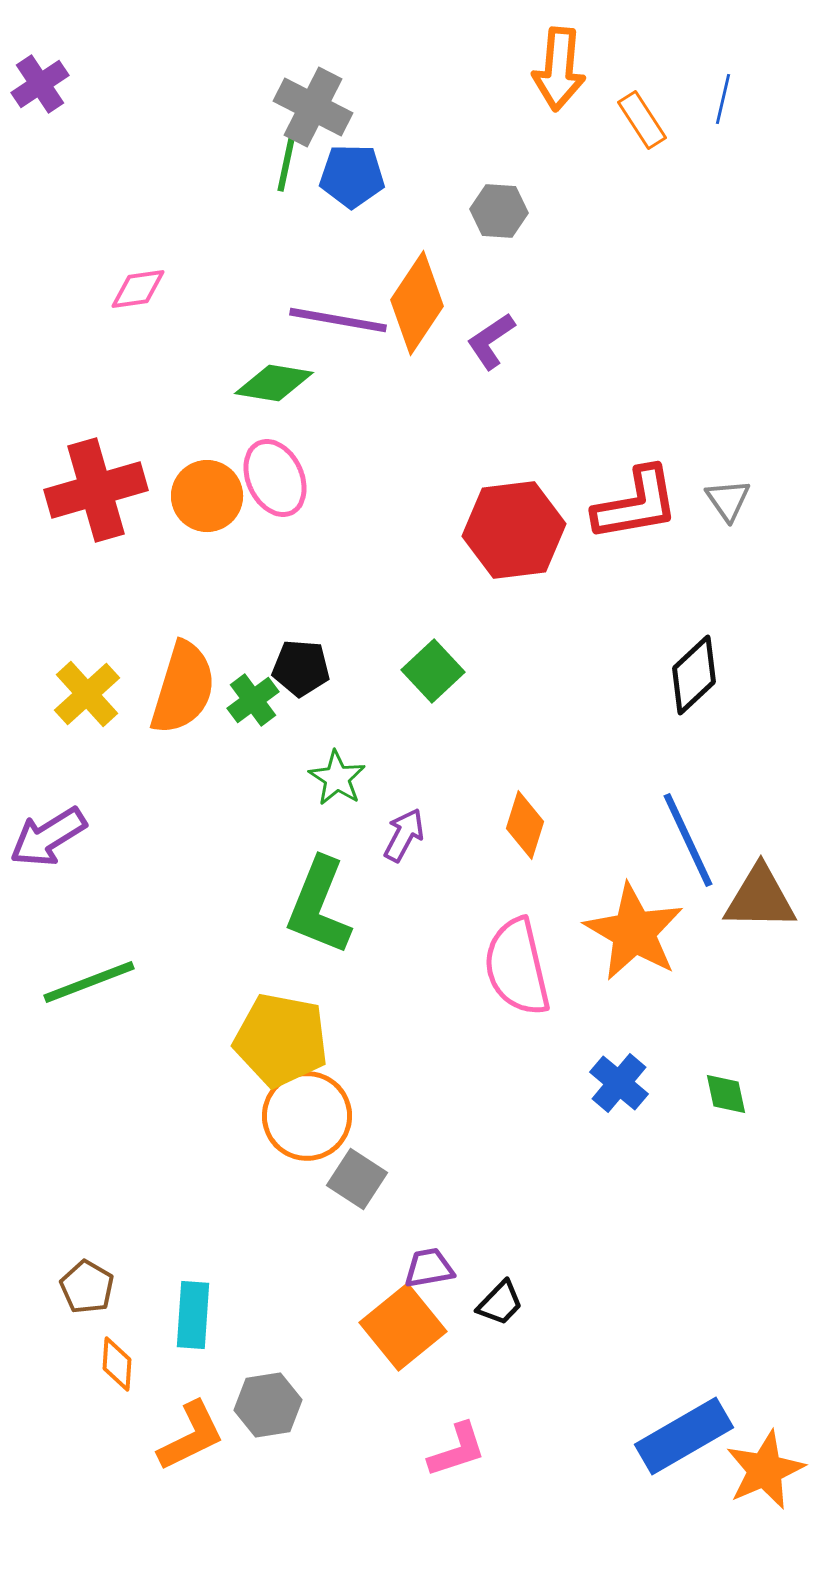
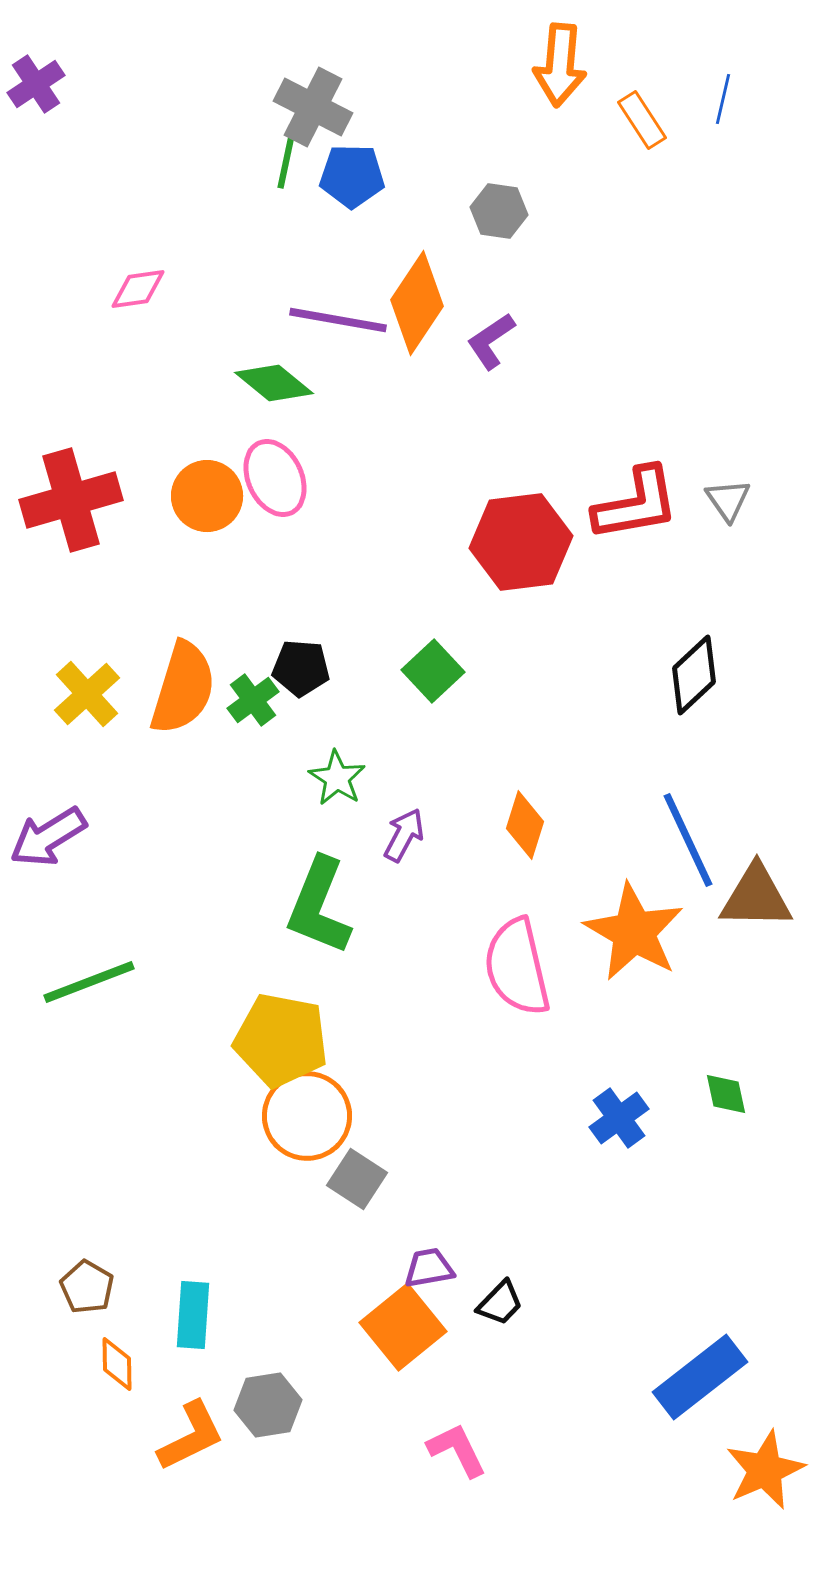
orange arrow at (559, 69): moved 1 px right, 4 px up
purple cross at (40, 84): moved 4 px left
green line at (287, 160): moved 3 px up
gray hexagon at (499, 211): rotated 4 degrees clockwise
green diamond at (274, 383): rotated 30 degrees clockwise
red cross at (96, 490): moved 25 px left, 10 px down
red hexagon at (514, 530): moved 7 px right, 12 px down
brown triangle at (760, 898): moved 4 px left, 1 px up
blue cross at (619, 1083): moved 35 px down; rotated 14 degrees clockwise
orange diamond at (117, 1364): rotated 4 degrees counterclockwise
blue rectangle at (684, 1436): moved 16 px right, 59 px up; rotated 8 degrees counterclockwise
pink L-shape at (457, 1450): rotated 98 degrees counterclockwise
